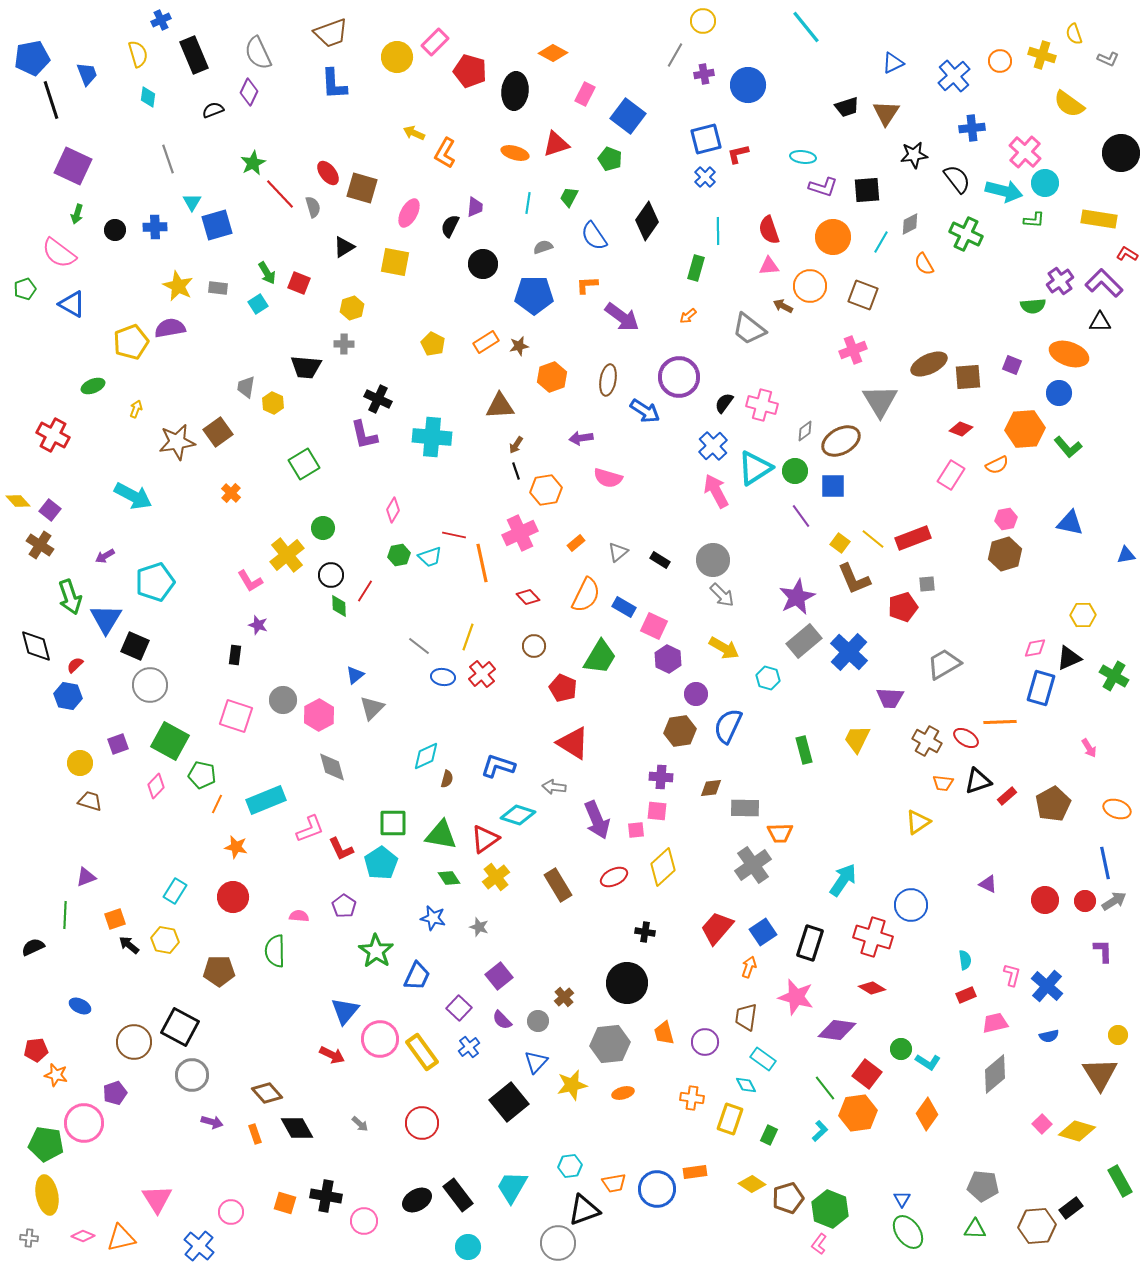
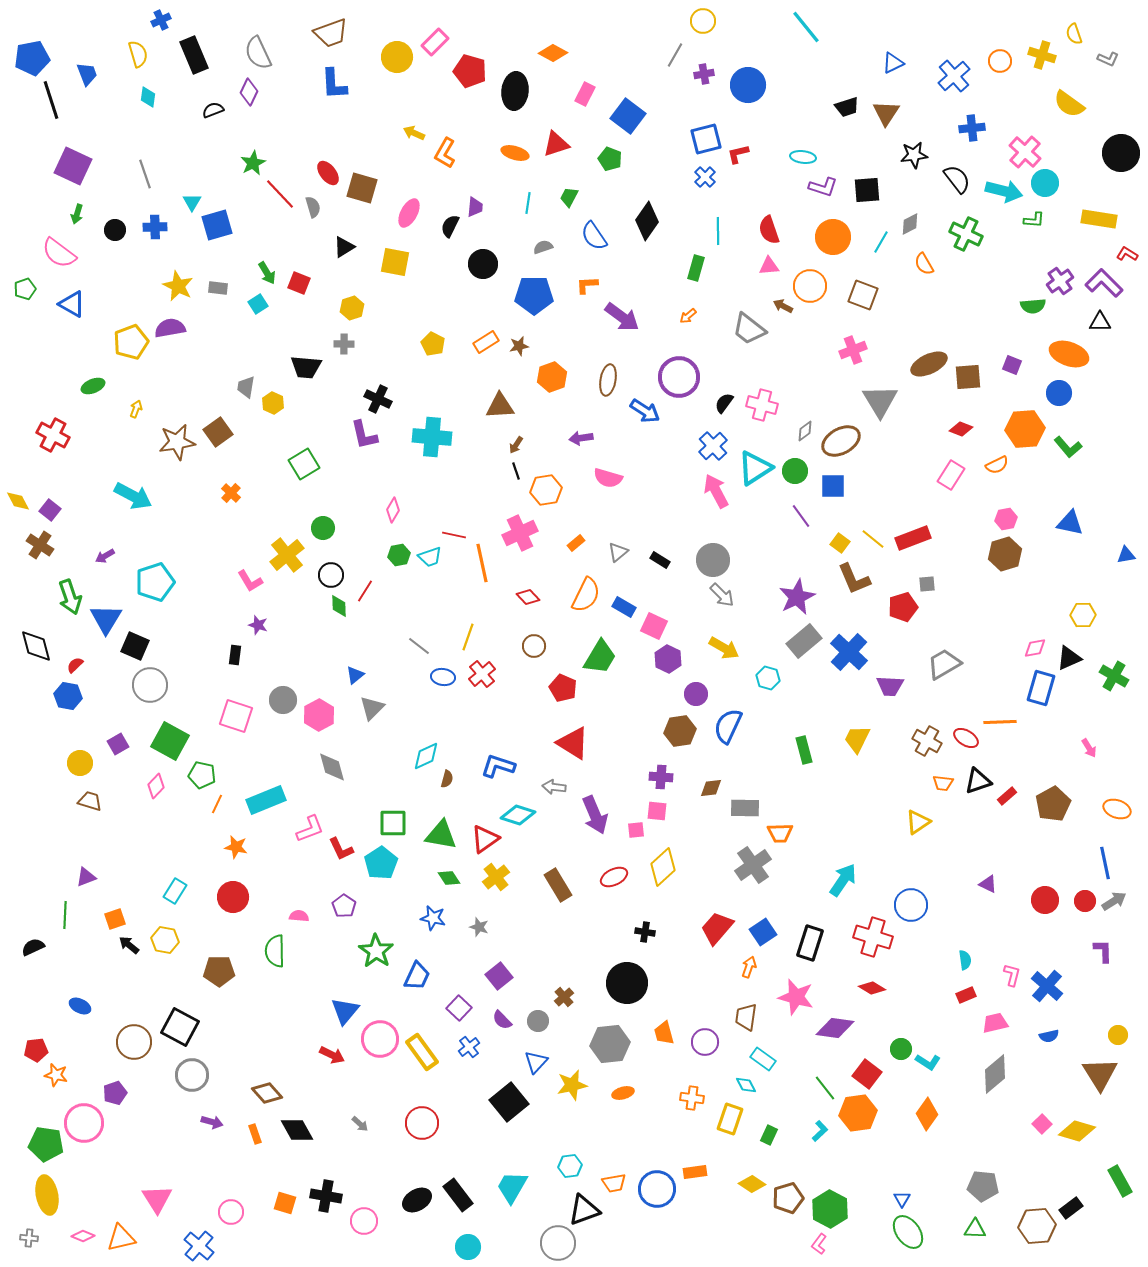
gray line at (168, 159): moved 23 px left, 15 px down
yellow diamond at (18, 501): rotated 15 degrees clockwise
purple trapezoid at (890, 698): moved 12 px up
purple square at (118, 744): rotated 10 degrees counterclockwise
purple arrow at (597, 820): moved 2 px left, 5 px up
purple diamond at (837, 1030): moved 2 px left, 2 px up
black diamond at (297, 1128): moved 2 px down
green hexagon at (830, 1209): rotated 6 degrees clockwise
